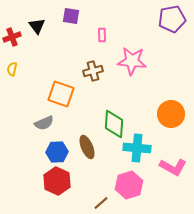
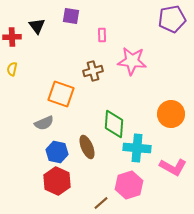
red cross: rotated 18 degrees clockwise
blue hexagon: rotated 15 degrees clockwise
